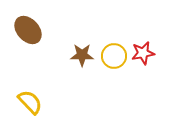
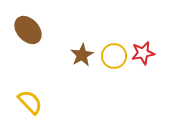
brown star: rotated 30 degrees counterclockwise
